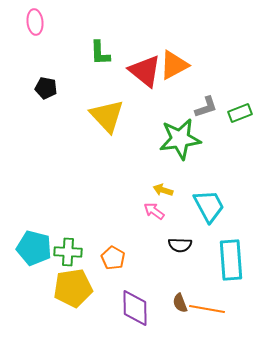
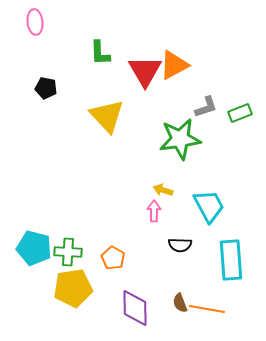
red triangle: rotated 21 degrees clockwise
pink arrow: rotated 55 degrees clockwise
